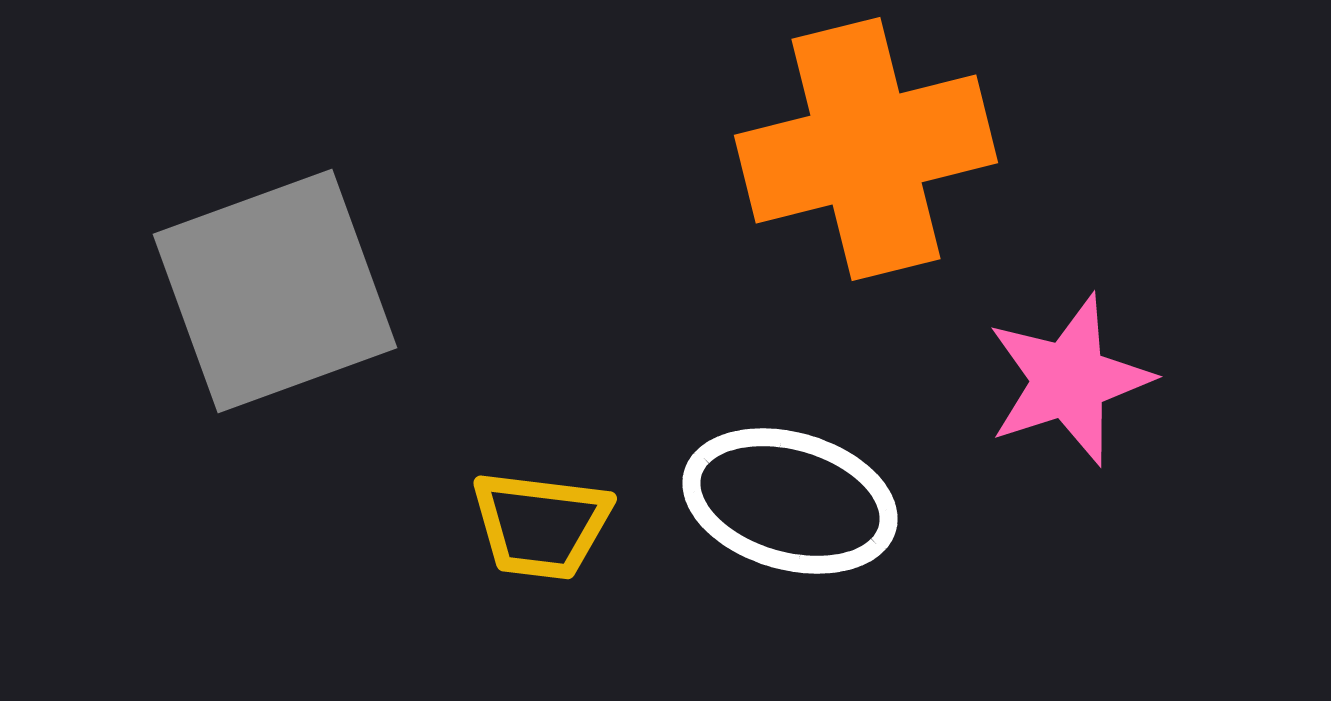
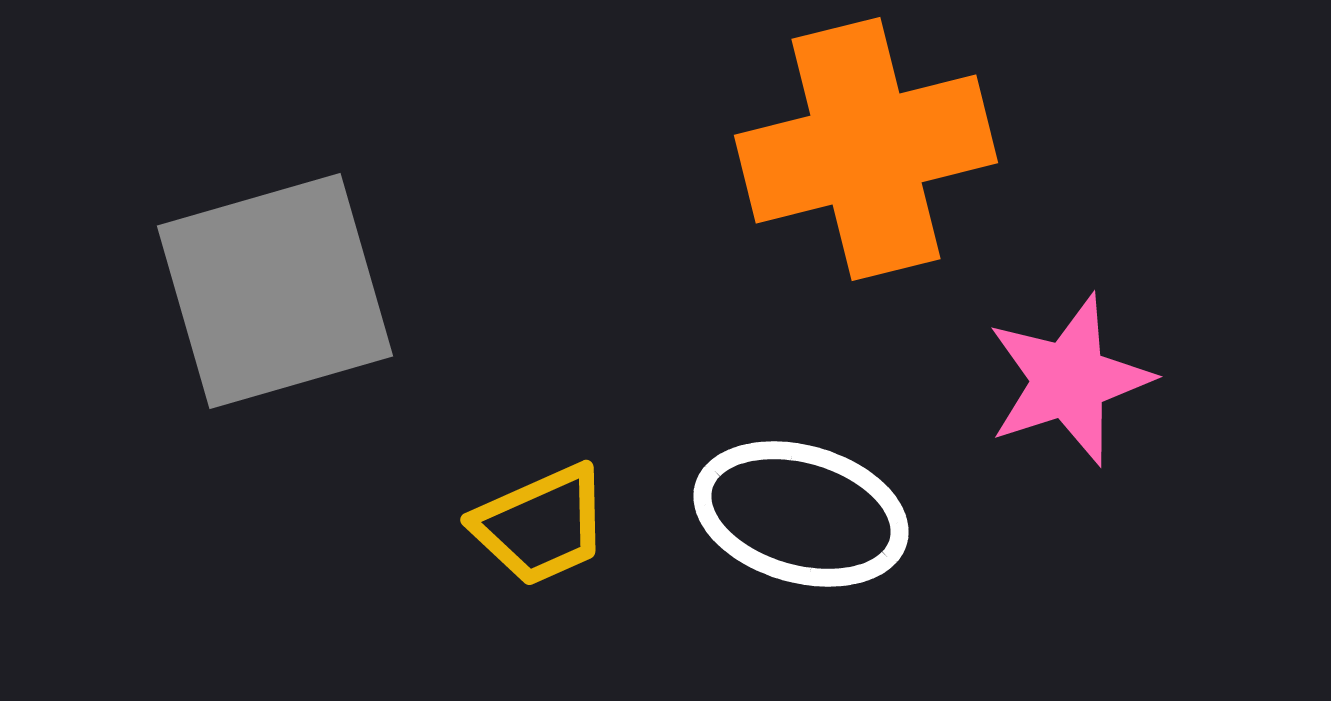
gray square: rotated 4 degrees clockwise
white ellipse: moved 11 px right, 13 px down
yellow trapezoid: rotated 31 degrees counterclockwise
